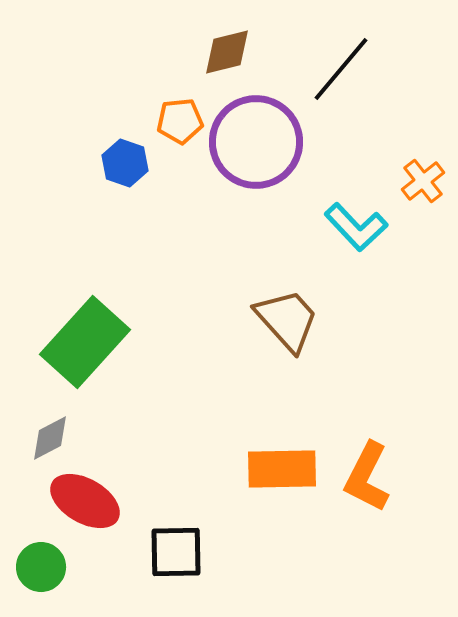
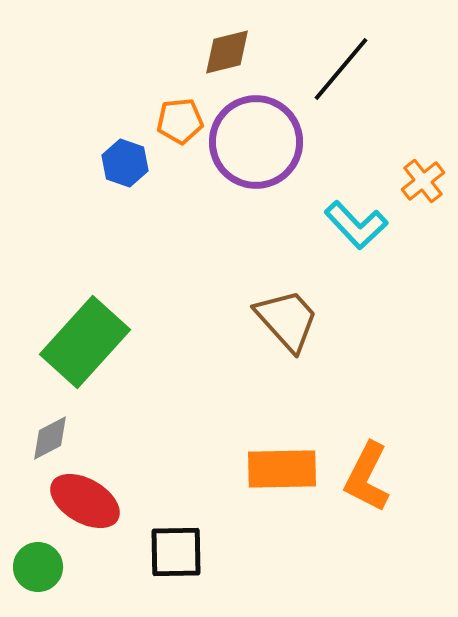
cyan L-shape: moved 2 px up
green circle: moved 3 px left
